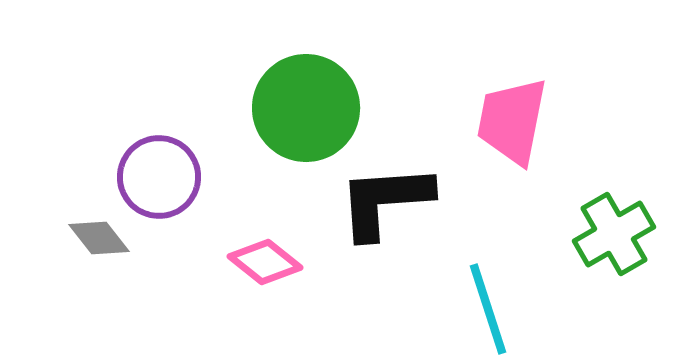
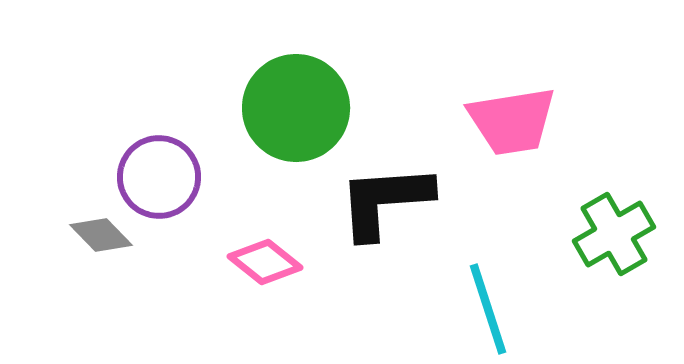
green circle: moved 10 px left
pink trapezoid: rotated 110 degrees counterclockwise
gray diamond: moved 2 px right, 3 px up; rotated 6 degrees counterclockwise
